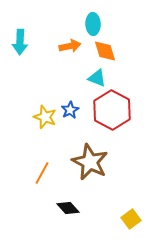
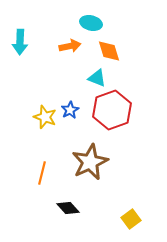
cyan ellipse: moved 2 px left, 1 px up; rotated 75 degrees counterclockwise
orange diamond: moved 4 px right
red hexagon: rotated 12 degrees clockwise
brown star: rotated 21 degrees clockwise
orange line: rotated 15 degrees counterclockwise
